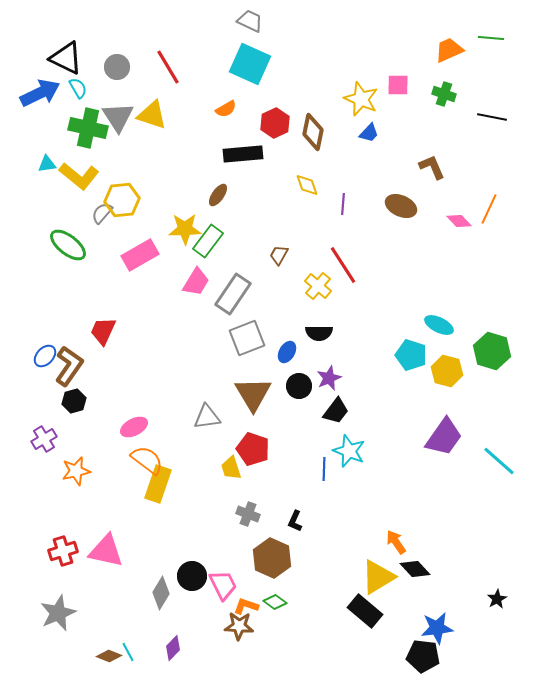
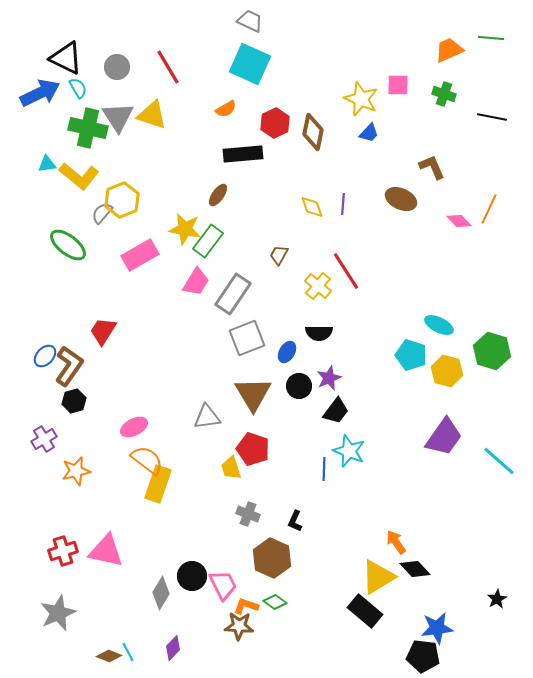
yellow diamond at (307, 185): moved 5 px right, 22 px down
yellow hexagon at (122, 200): rotated 16 degrees counterclockwise
brown ellipse at (401, 206): moved 7 px up
yellow star at (185, 229): rotated 12 degrees clockwise
red line at (343, 265): moved 3 px right, 6 px down
red trapezoid at (103, 331): rotated 8 degrees clockwise
